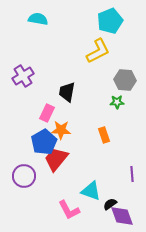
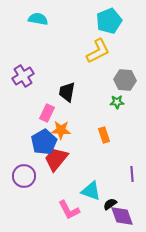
cyan pentagon: moved 1 px left
